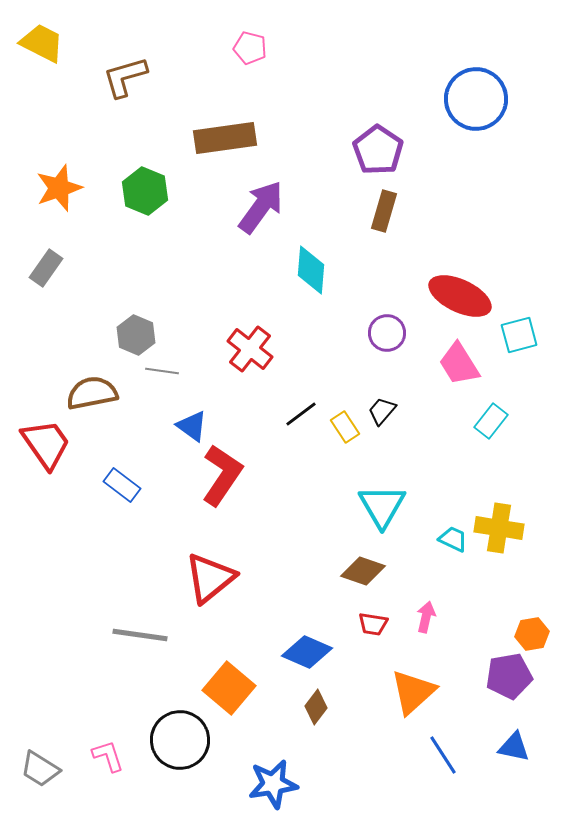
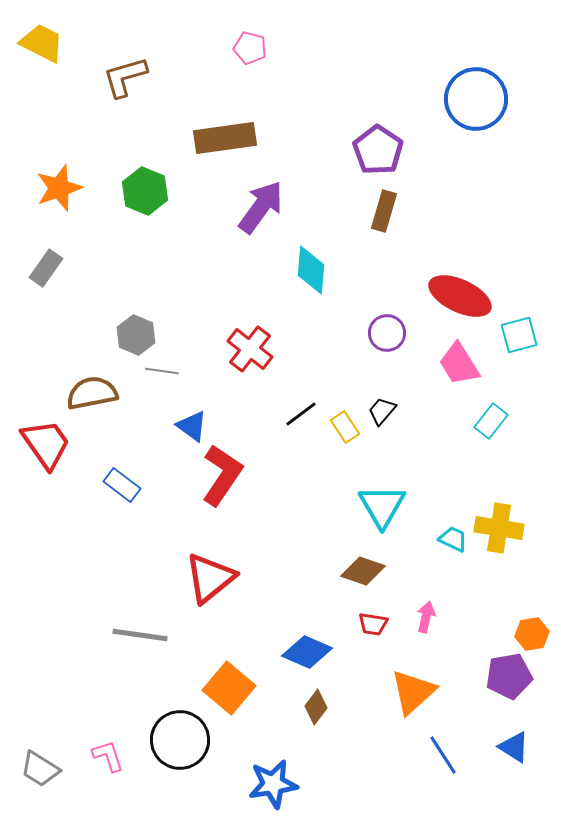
blue triangle at (514, 747): rotated 20 degrees clockwise
